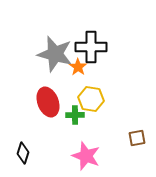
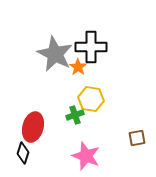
gray star: rotated 12 degrees clockwise
red ellipse: moved 15 px left, 25 px down; rotated 36 degrees clockwise
green cross: rotated 18 degrees counterclockwise
